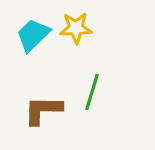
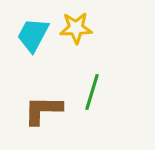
cyan trapezoid: rotated 18 degrees counterclockwise
